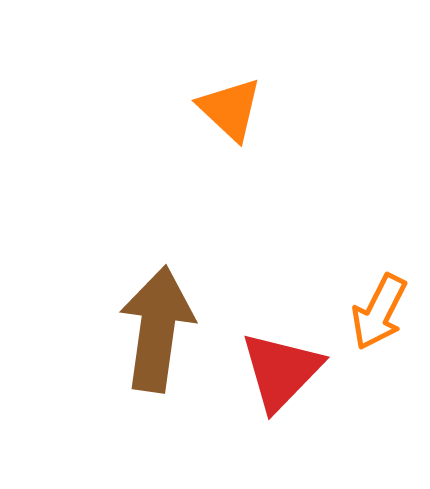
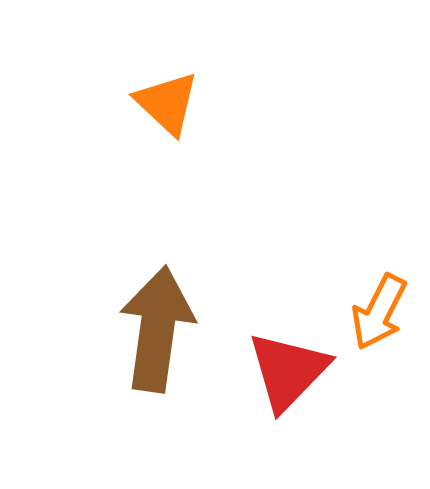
orange triangle: moved 63 px left, 6 px up
red triangle: moved 7 px right
